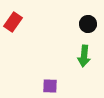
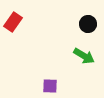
green arrow: rotated 65 degrees counterclockwise
